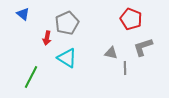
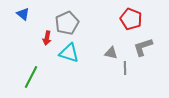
cyan triangle: moved 2 px right, 5 px up; rotated 15 degrees counterclockwise
